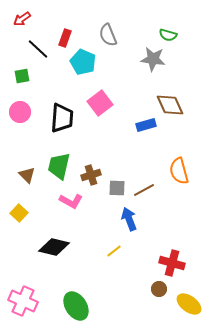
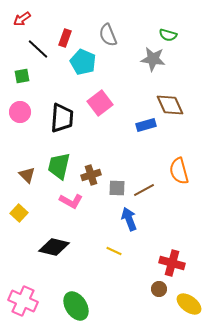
yellow line: rotated 63 degrees clockwise
